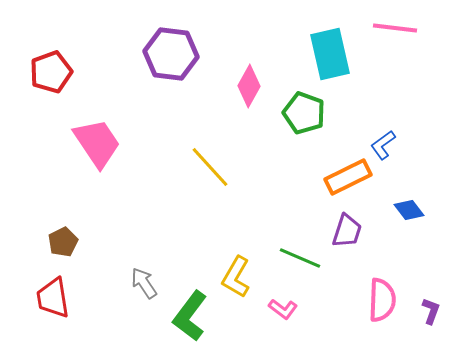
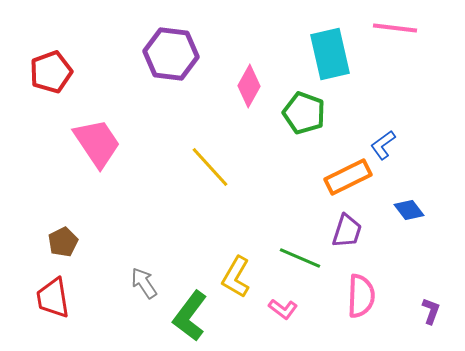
pink semicircle: moved 21 px left, 4 px up
